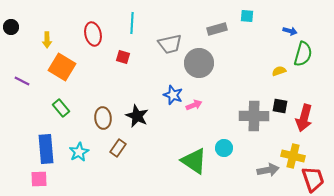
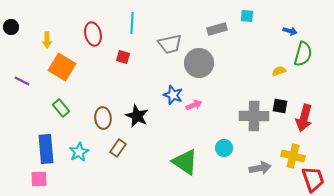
green triangle: moved 9 px left, 1 px down
gray arrow: moved 8 px left, 2 px up
